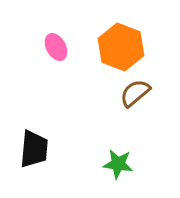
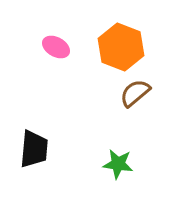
pink ellipse: rotated 32 degrees counterclockwise
